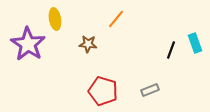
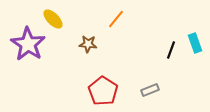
yellow ellipse: moved 2 px left; rotated 35 degrees counterclockwise
red pentagon: rotated 16 degrees clockwise
